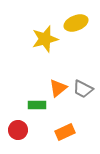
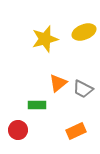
yellow ellipse: moved 8 px right, 9 px down
orange triangle: moved 5 px up
orange rectangle: moved 11 px right, 1 px up
